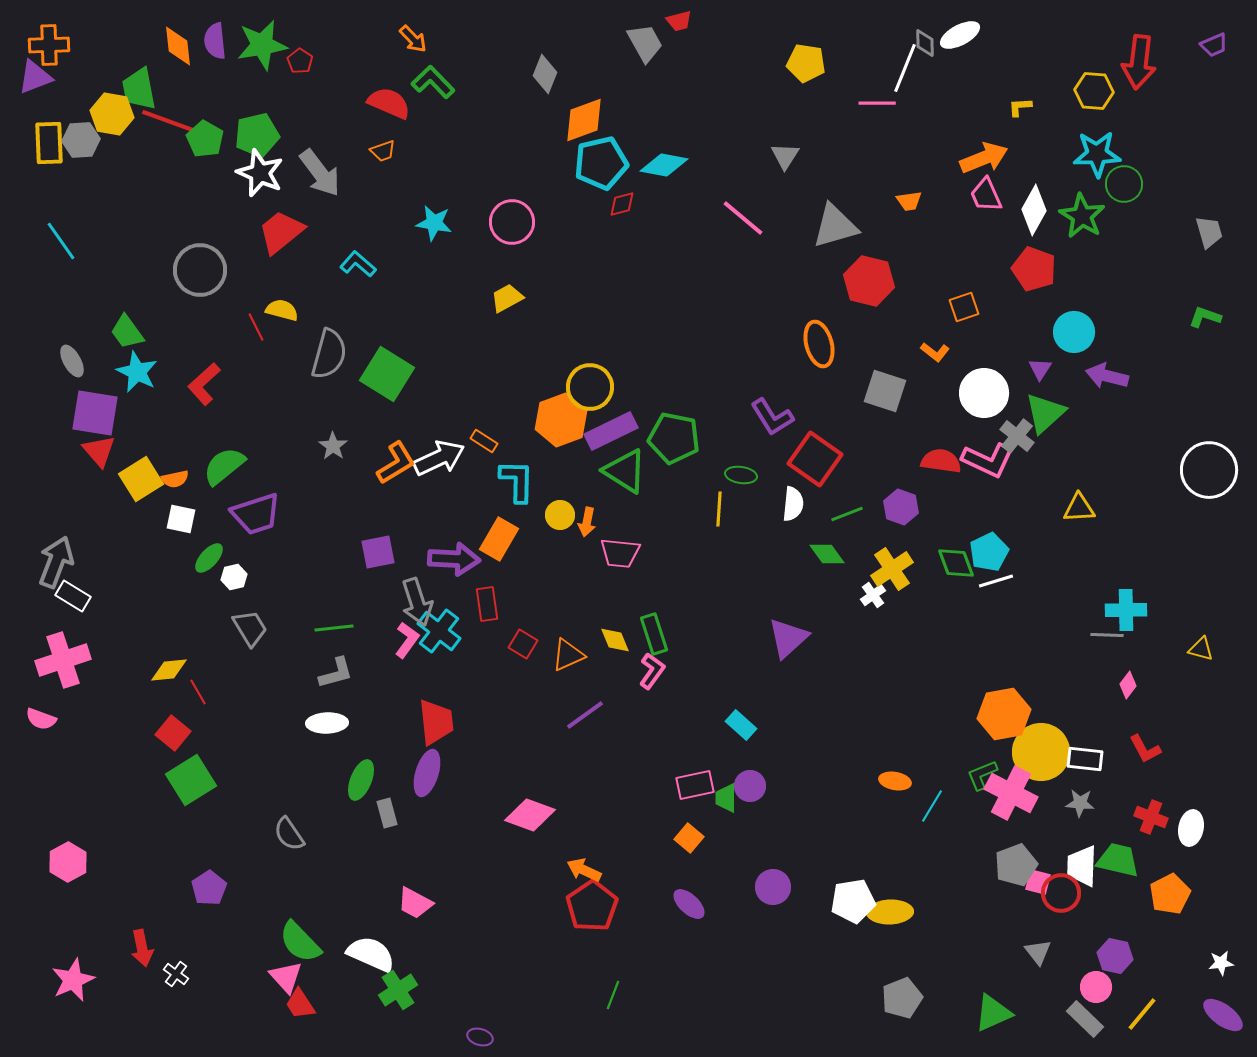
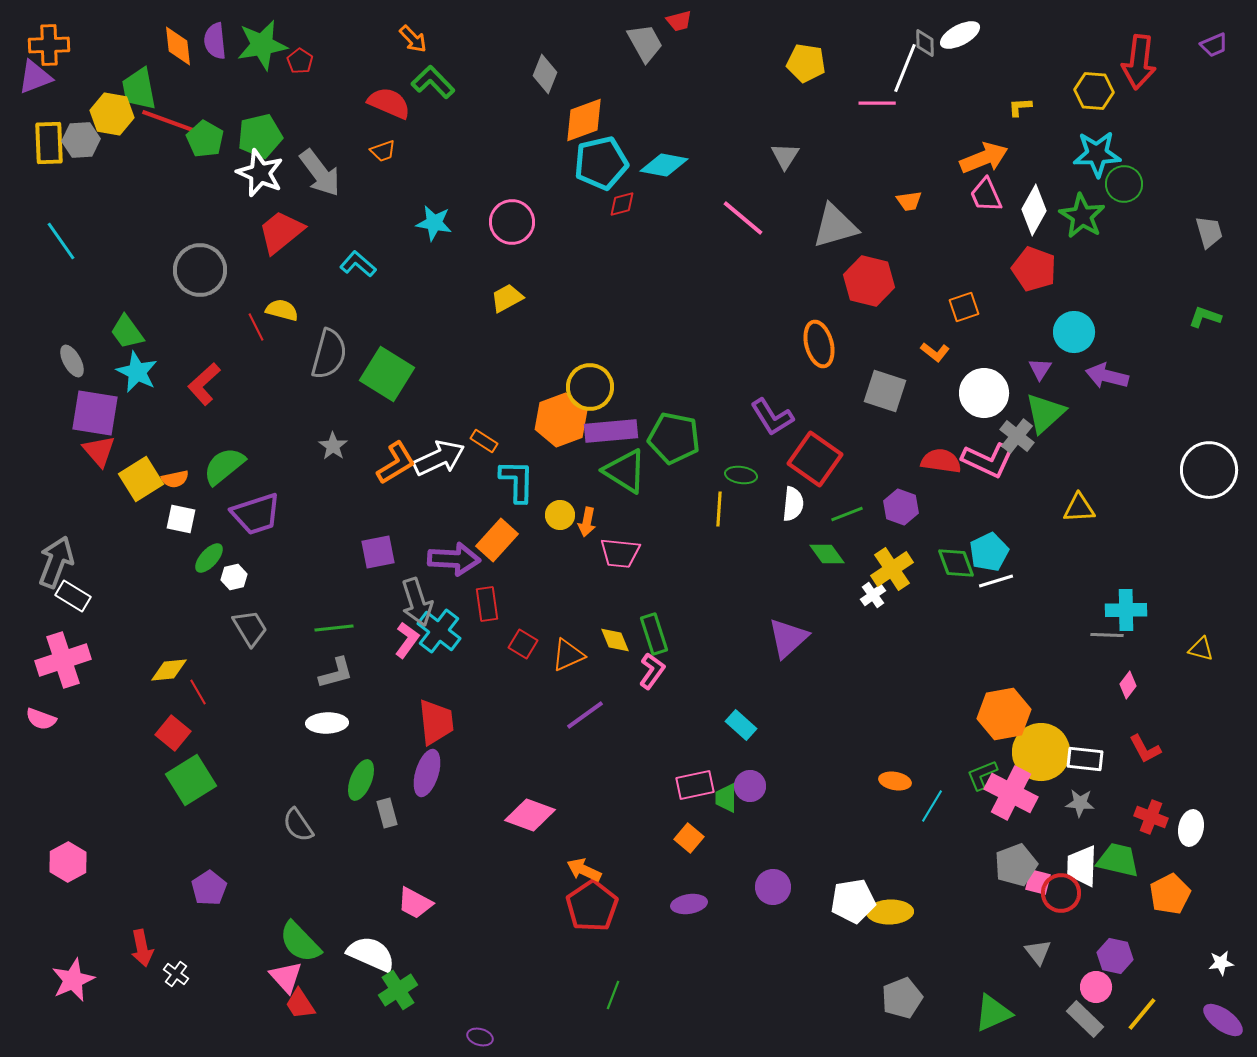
green pentagon at (257, 135): moved 3 px right, 1 px down
purple rectangle at (611, 431): rotated 21 degrees clockwise
orange rectangle at (499, 539): moved 2 px left, 1 px down; rotated 12 degrees clockwise
gray semicircle at (289, 834): moved 9 px right, 9 px up
purple ellipse at (689, 904): rotated 52 degrees counterclockwise
purple ellipse at (1223, 1015): moved 5 px down
